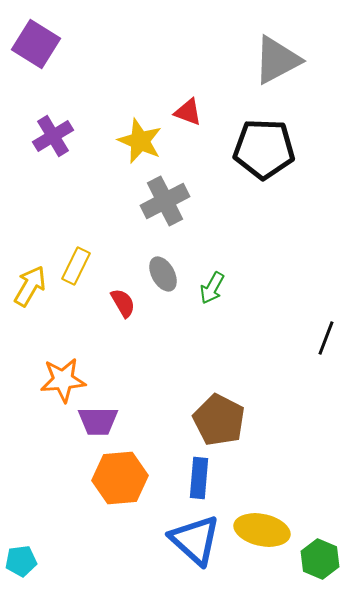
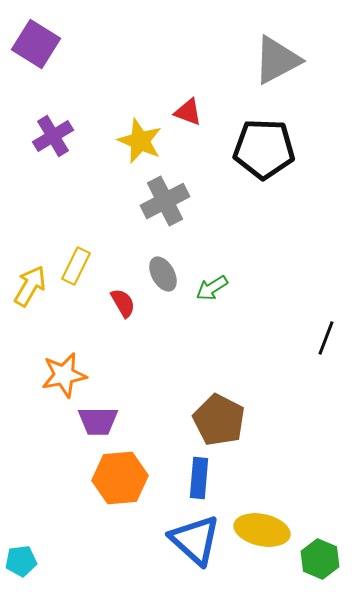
green arrow: rotated 28 degrees clockwise
orange star: moved 1 px right, 5 px up; rotated 6 degrees counterclockwise
